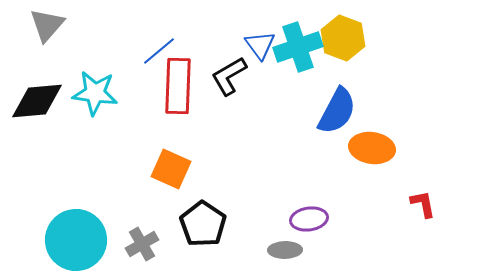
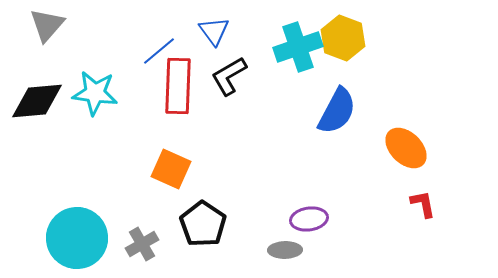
blue triangle: moved 46 px left, 14 px up
orange ellipse: moved 34 px right; rotated 36 degrees clockwise
cyan circle: moved 1 px right, 2 px up
